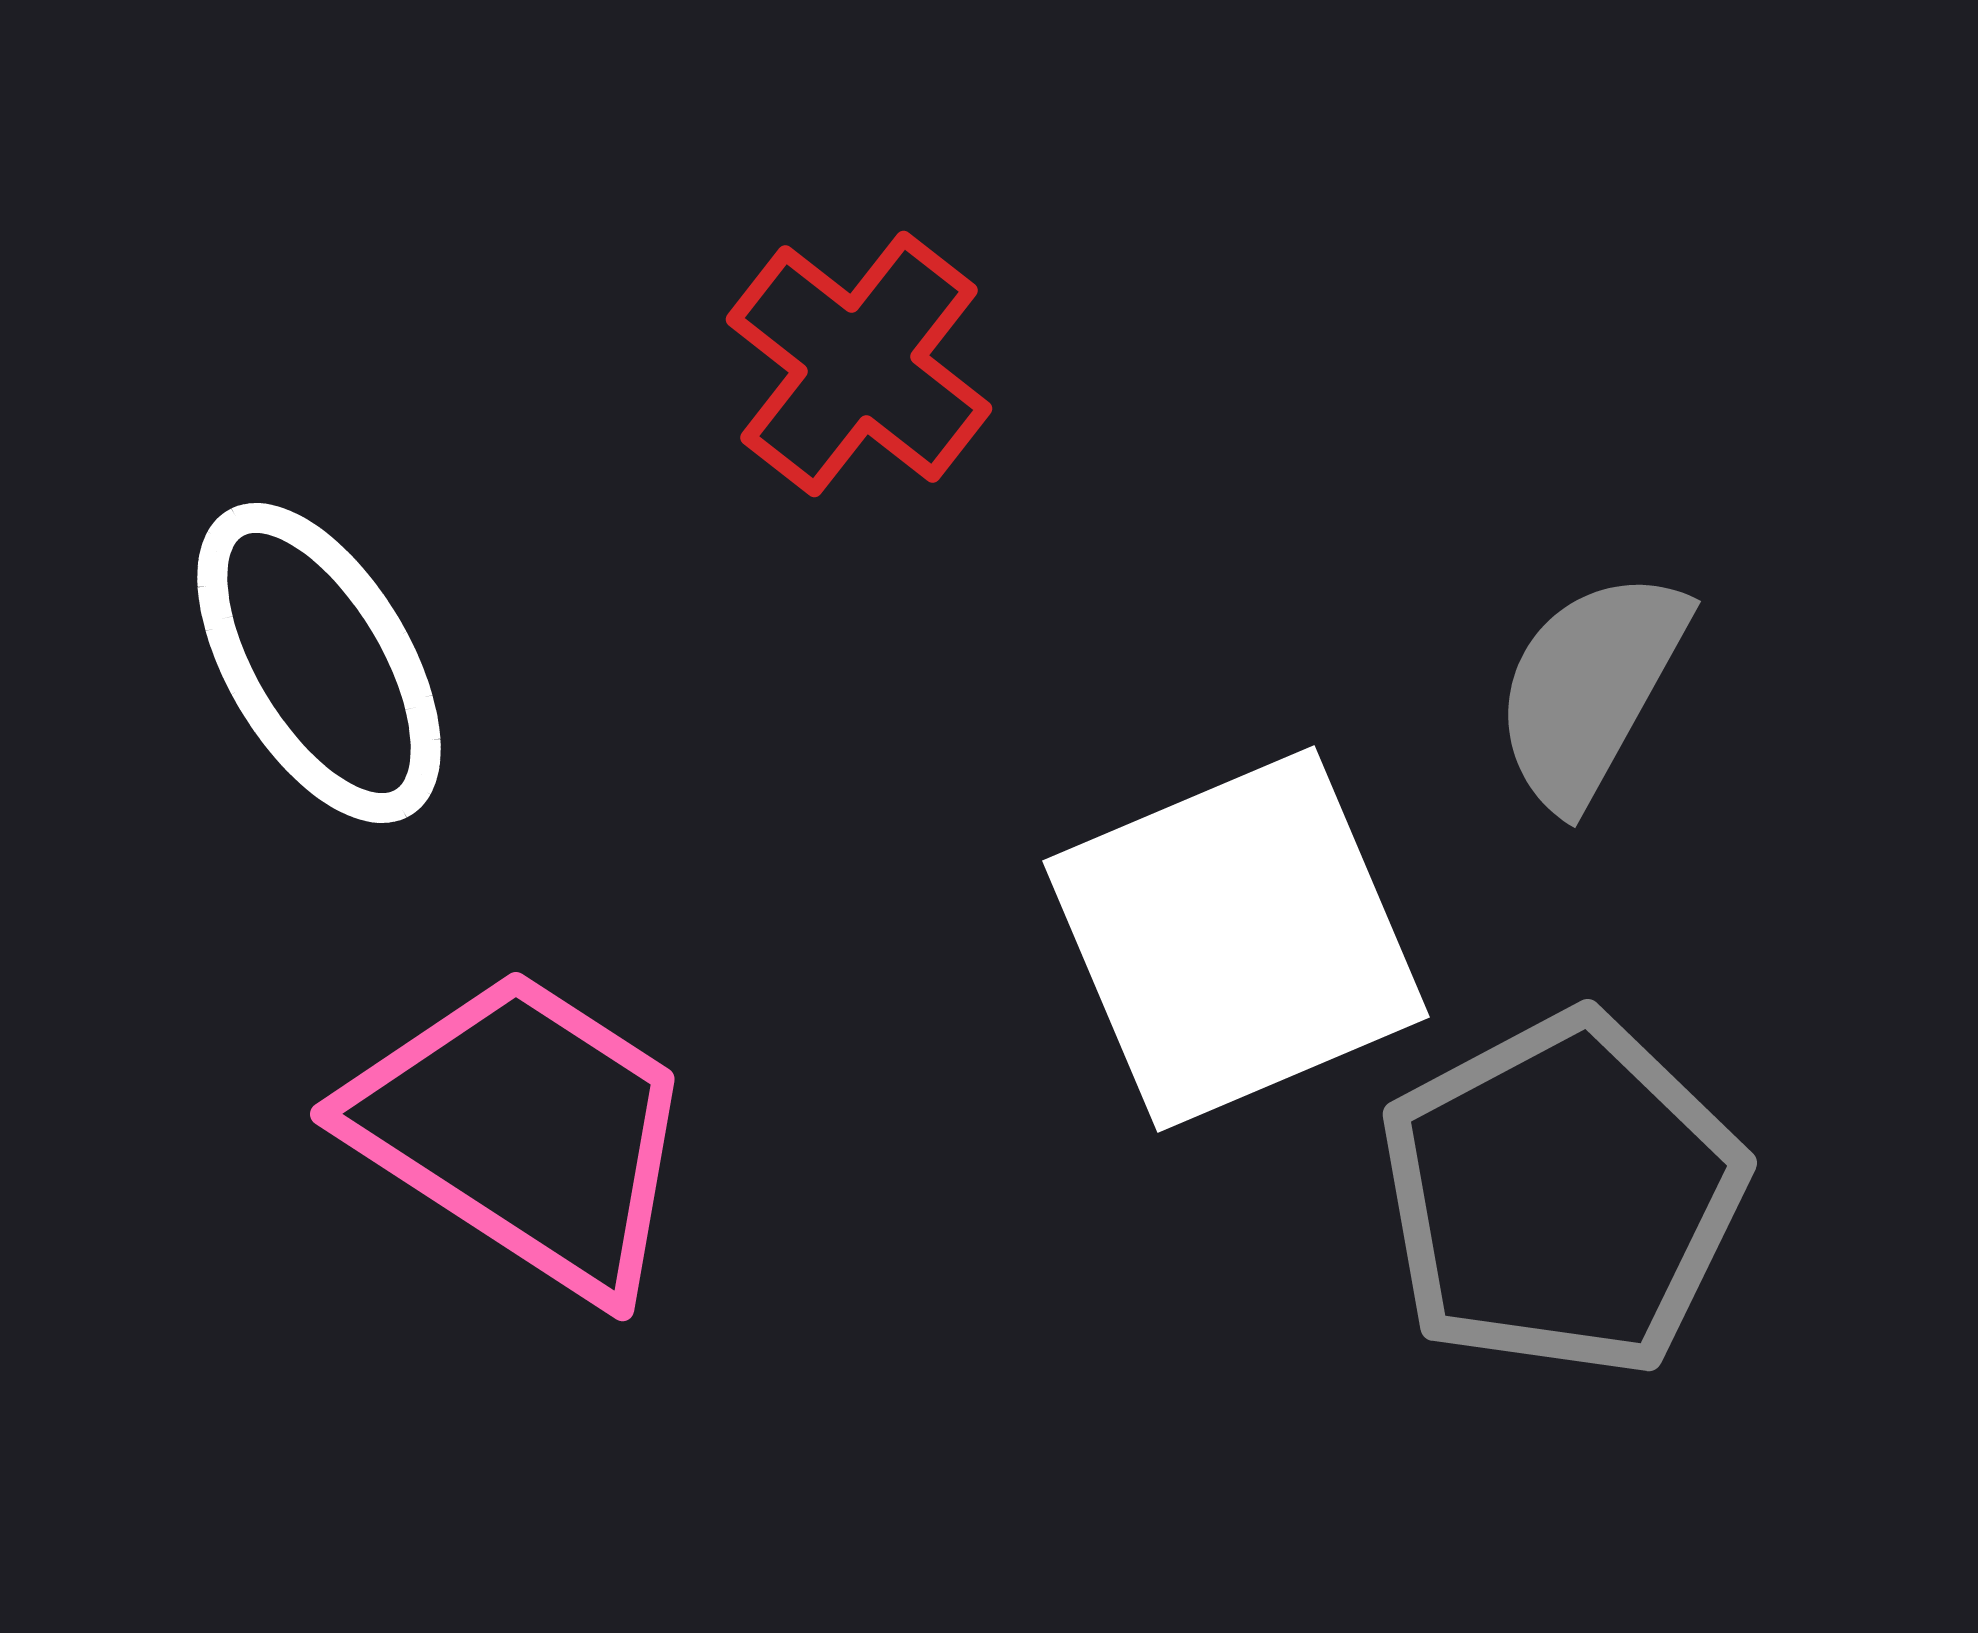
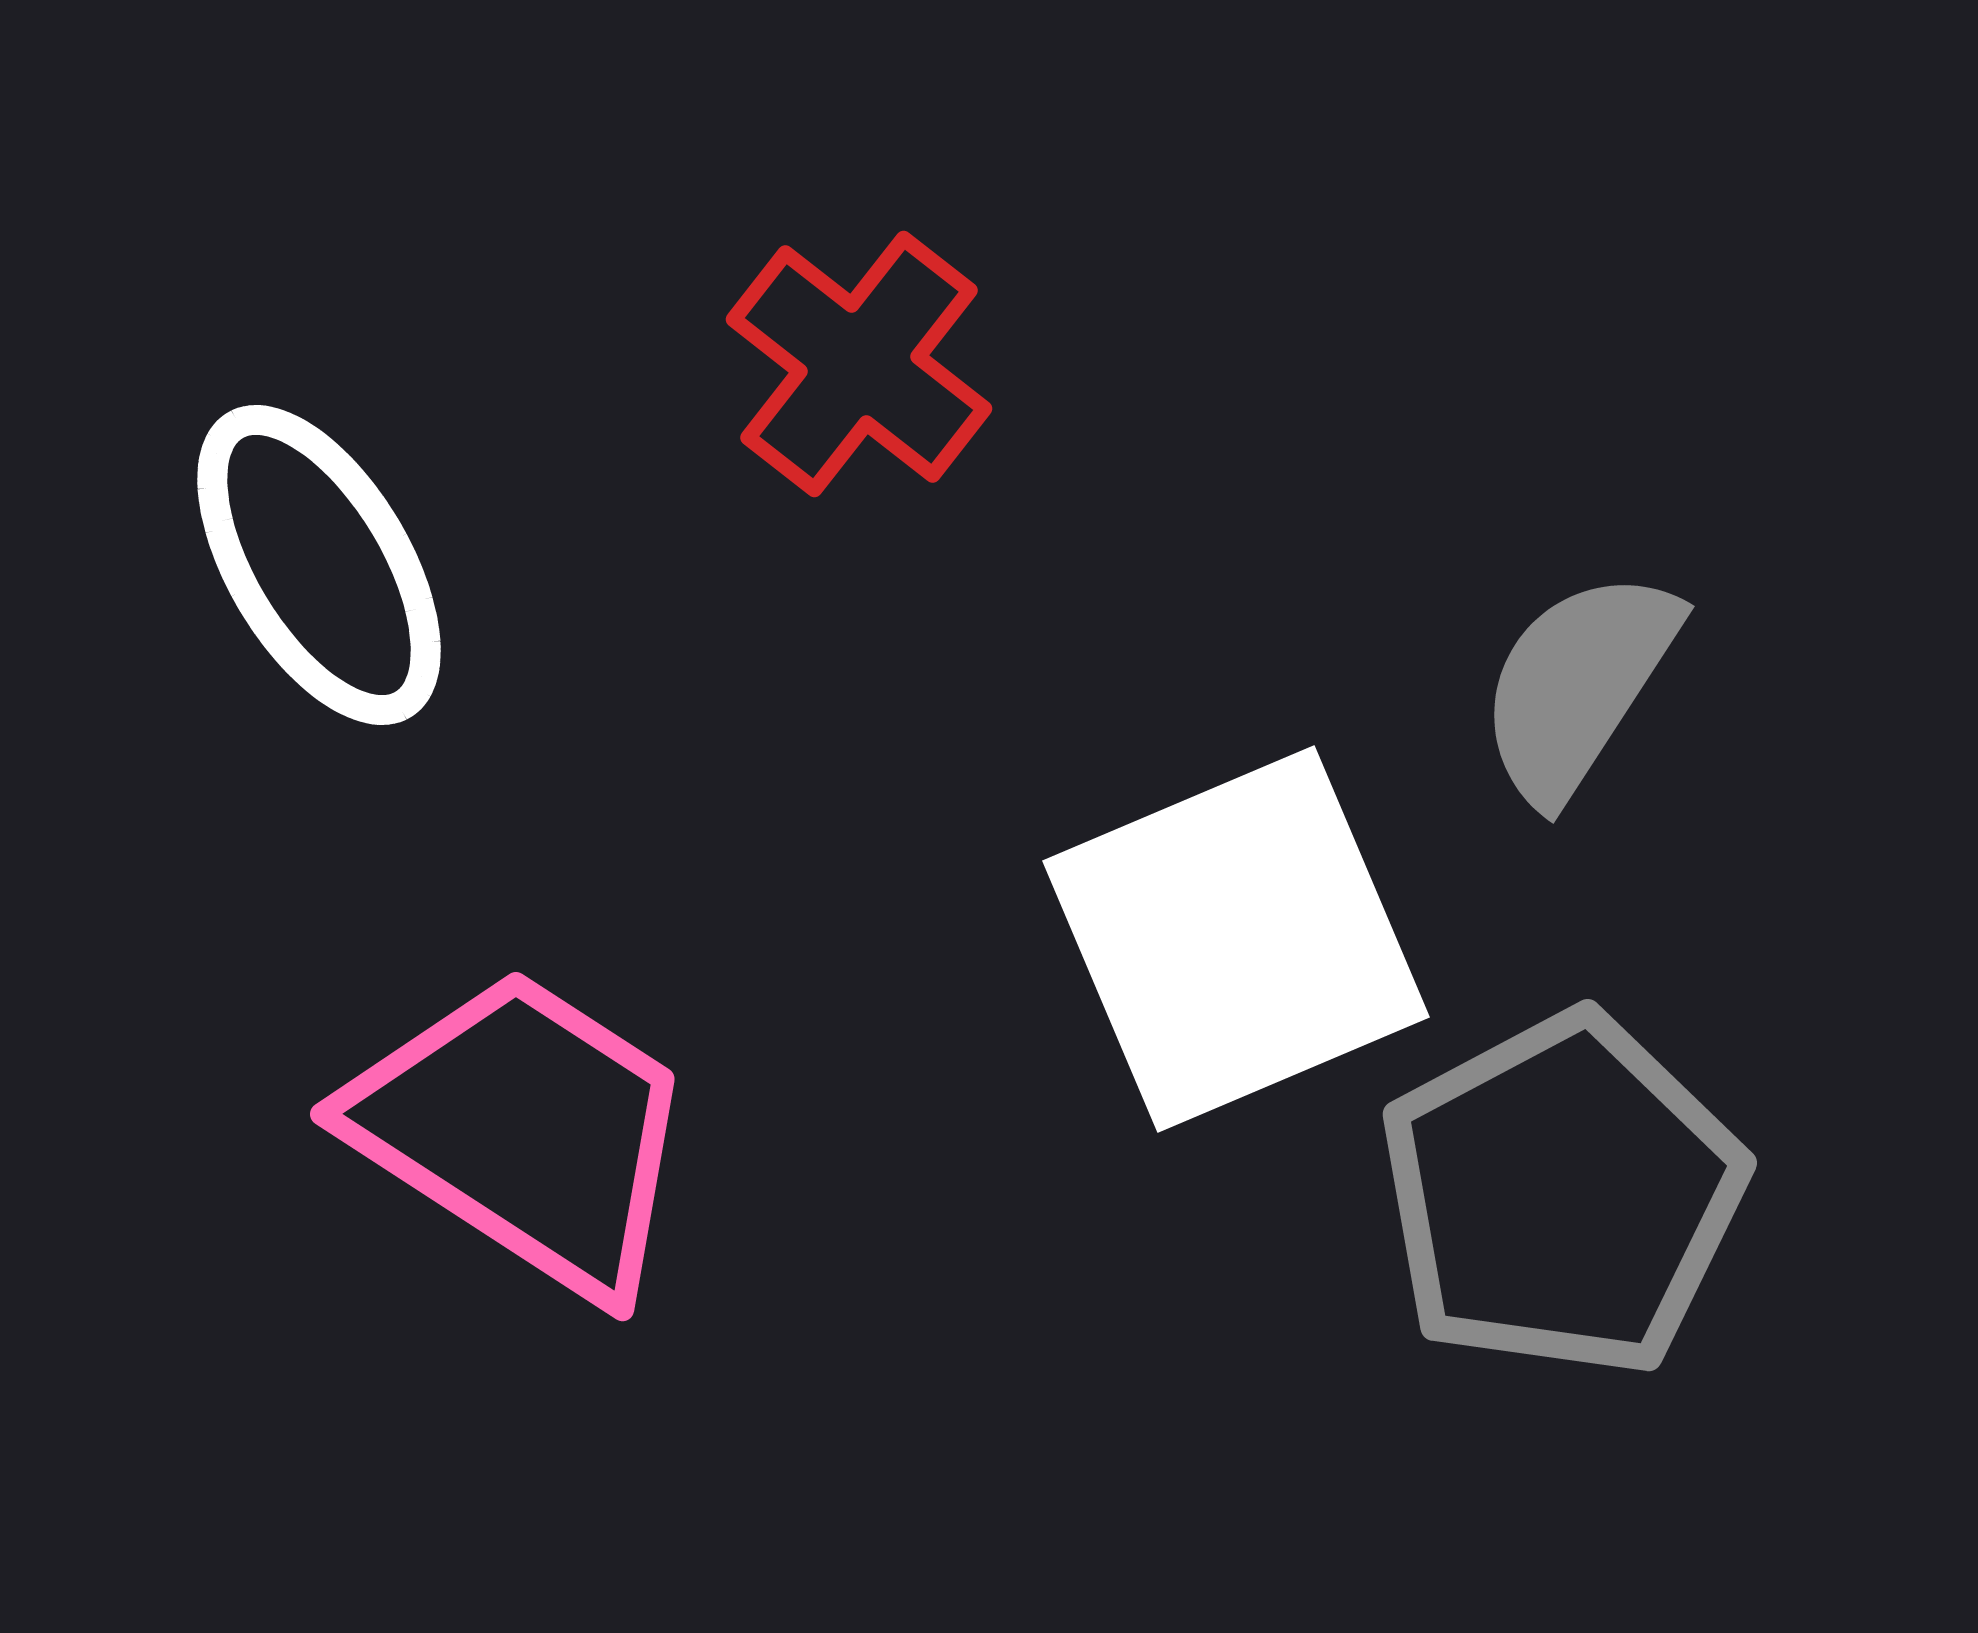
white ellipse: moved 98 px up
gray semicircle: moved 12 px left, 3 px up; rotated 4 degrees clockwise
